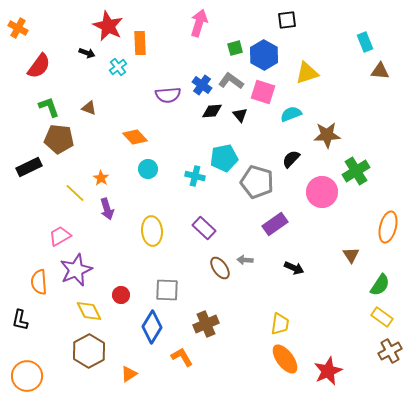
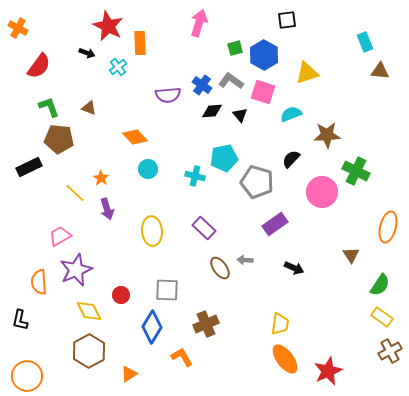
green cross at (356, 171): rotated 32 degrees counterclockwise
